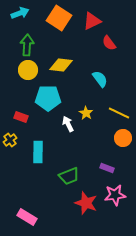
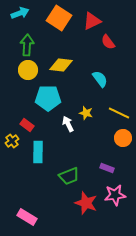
red semicircle: moved 1 px left, 1 px up
yellow star: rotated 16 degrees counterclockwise
red rectangle: moved 6 px right, 8 px down; rotated 16 degrees clockwise
yellow cross: moved 2 px right, 1 px down
